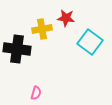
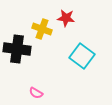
yellow cross: rotated 30 degrees clockwise
cyan square: moved 8 px left, 14 px down
pink semicircle: rotated 104 degrees clockwise
